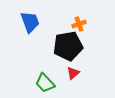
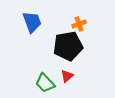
blue trapezoid: moved 2 px right
red triangle: moved 6 px left, 3 px down
